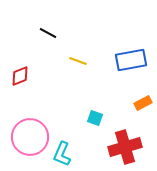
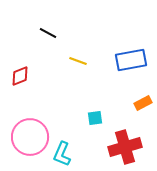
cyan square: rotated 28 degrees counterclockwise
